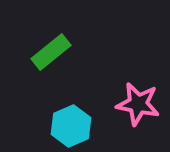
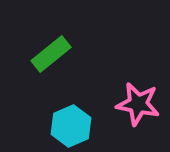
green rectangle: moved 2 px down
